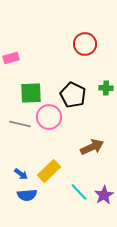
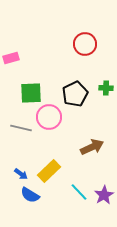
black pentagon: moved 2 px right, 1 px up; rotated 20 degrees clockwise
gray line: moved 1 px right, 4 px down
blue semicircle: moved 3 px right; rotated 36 degrees clockwise
